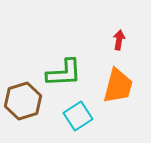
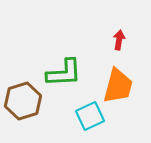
cyan square: moved 12 px right; rotated 8 degrees clockwise
